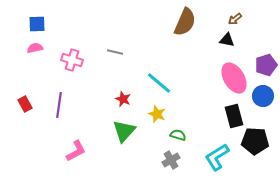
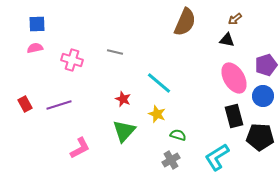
purple line: rotated 65 degrees clockwise
black pentagon: moved 5 px right, 4 px up
pink L-shape: moved 4 px right, 3 px up
